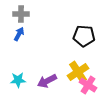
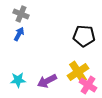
gray cross: rotated 21 degrees clockwise
